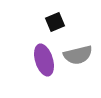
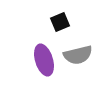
black square: moved 5 px right
